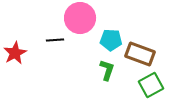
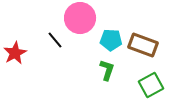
black line: rotated 54 degrees clockwise
brown rectangle: moved 3 px right, 9 px up
